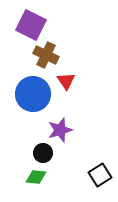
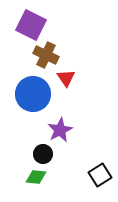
red triangle: moved 3 px up
purple star: rotated 10 degrees counterclockwise
black circle: moved 1 px down
